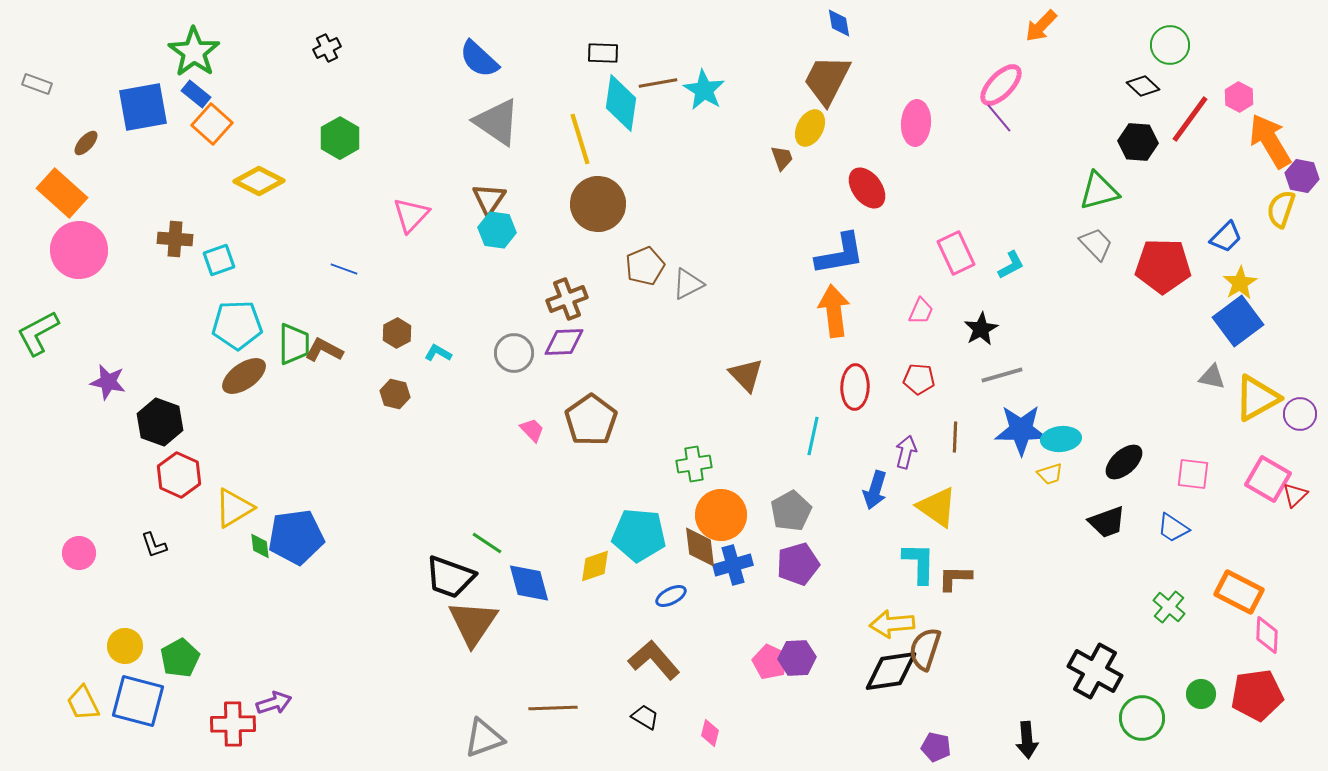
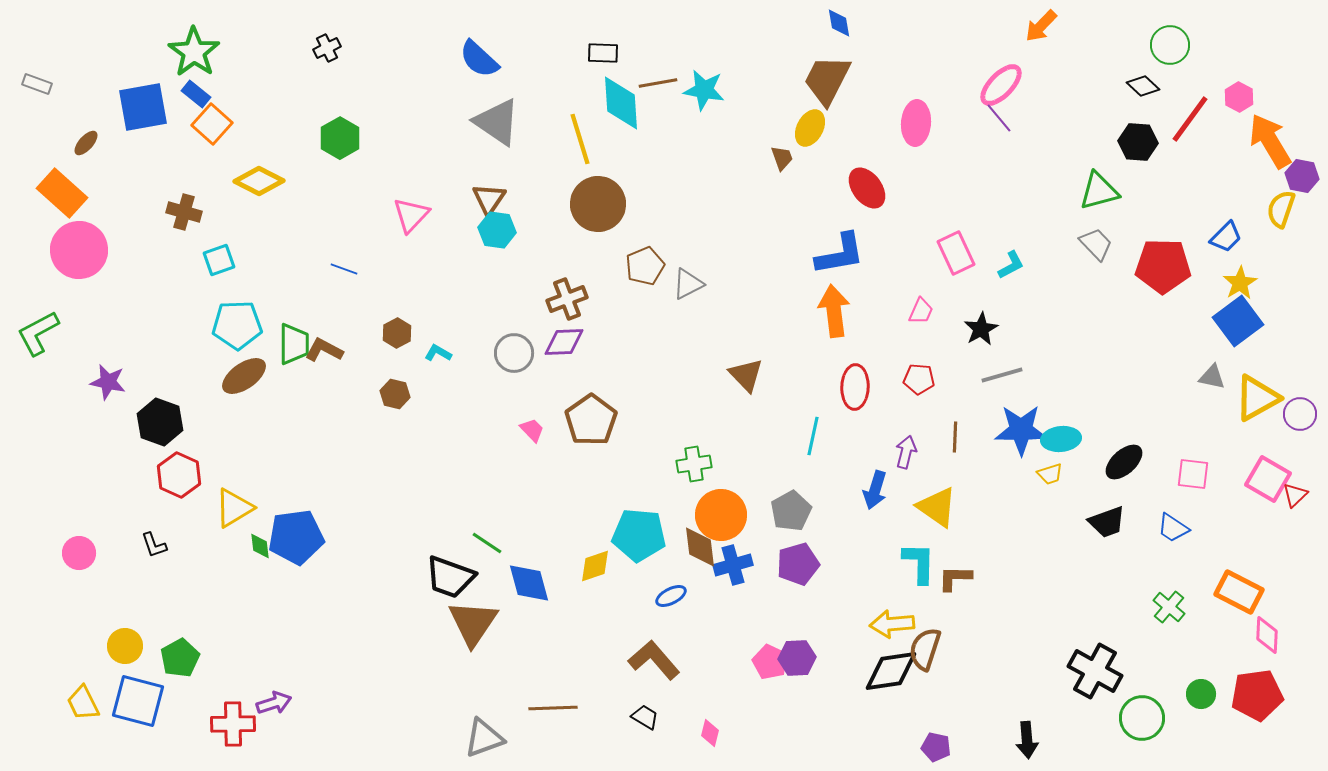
cyan star at (704, 90): rotated 21 degrees counterclockwise
cyan diamond at (621, 103): rotated 12 degrees counterclockwise
brown cross at (175, 239): moved 9 px right, 27 px up; rotated 12 degrees clockwise
